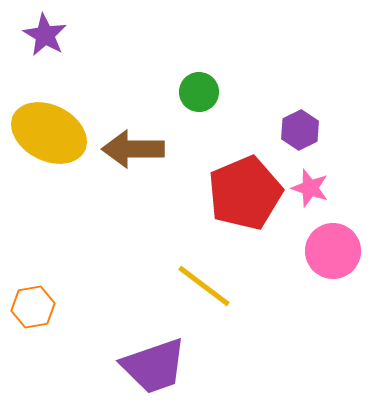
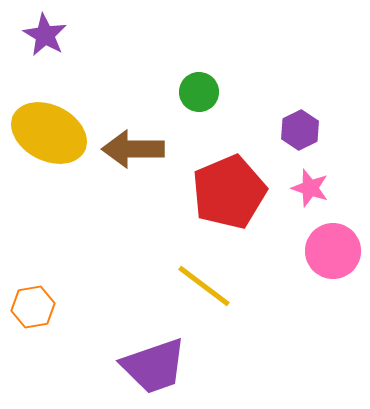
red pentagon: moved 16 px left, 1 px up
